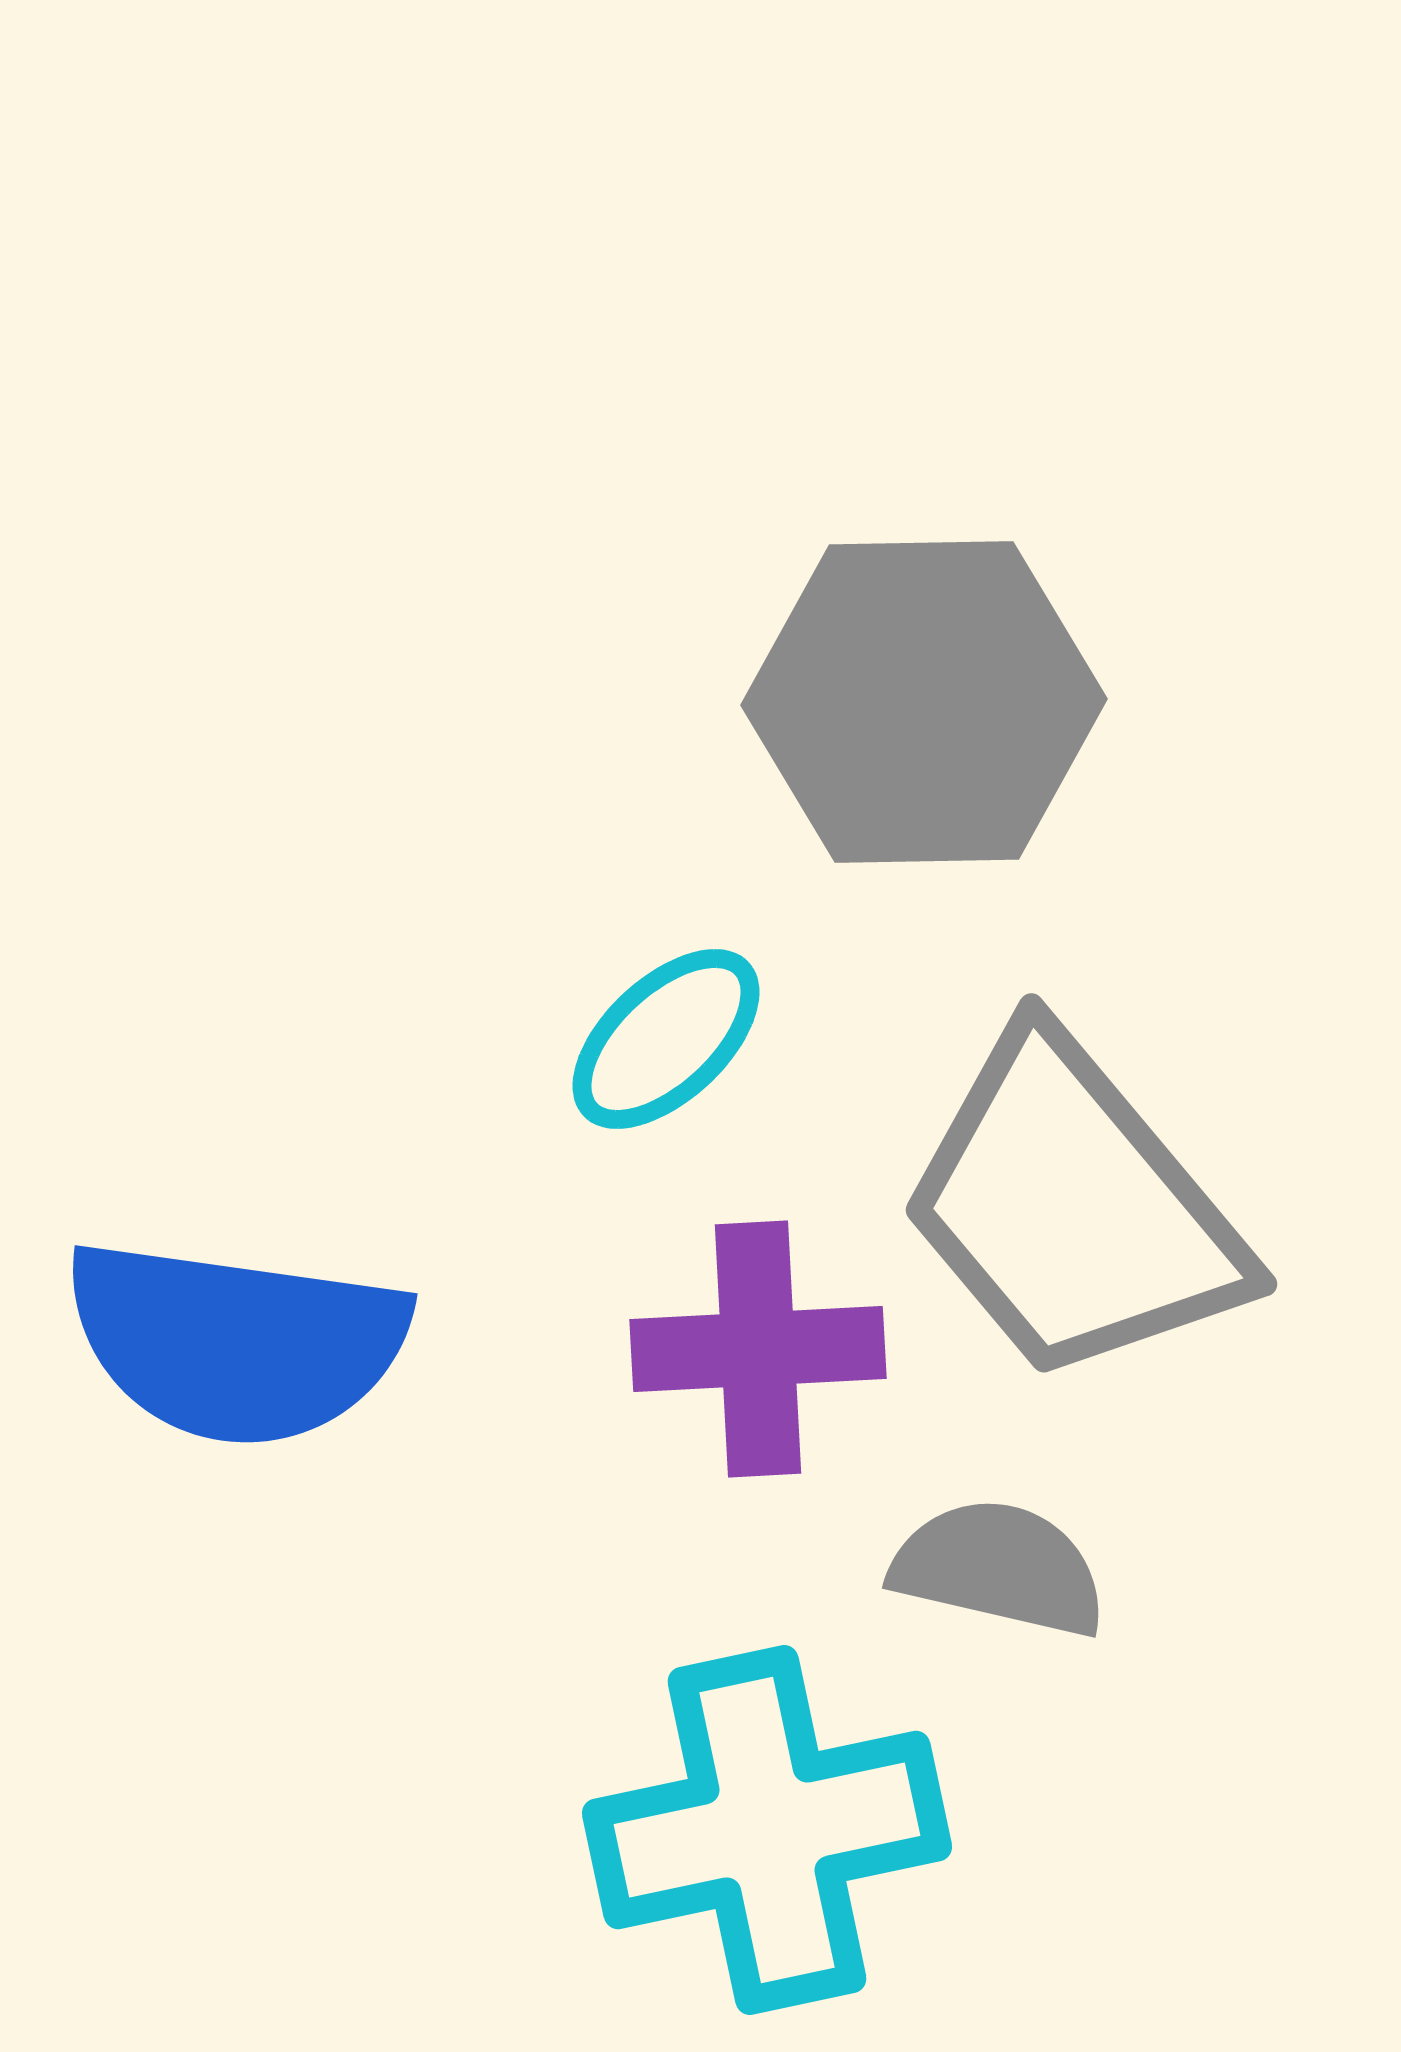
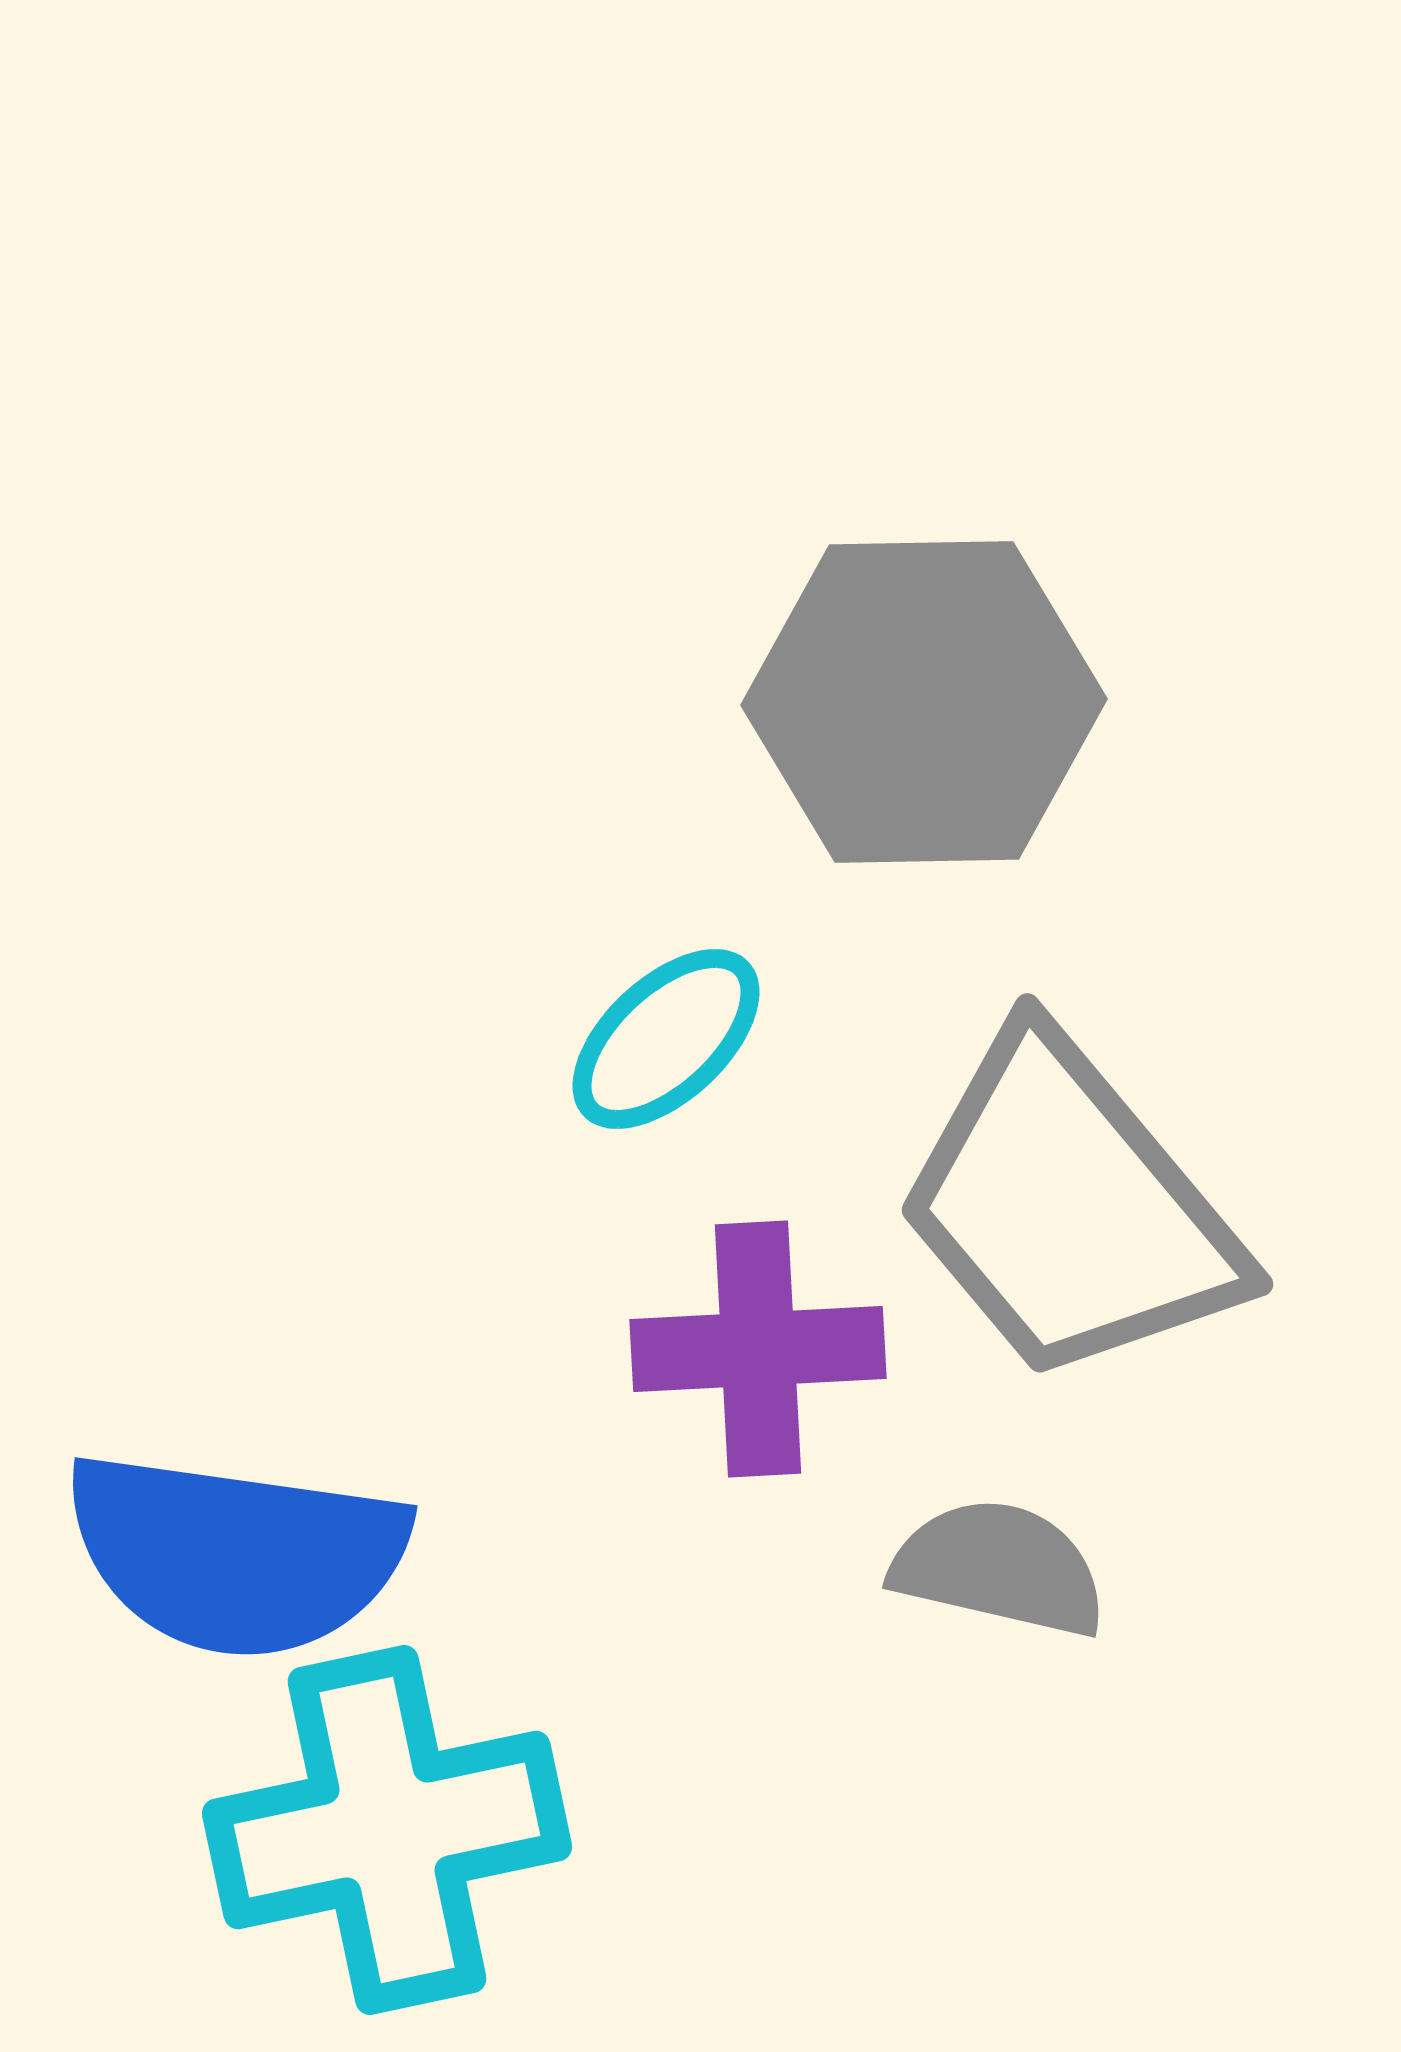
gray trapezoid: moved 4 px left
blue semicircle: moved 212 px down
cyan cross: moved 380 px left
